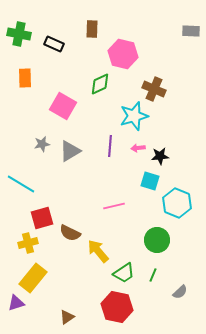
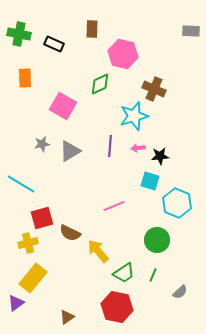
pink line: rotated 10 degrees counterclockwise
purple triangle: rotated 18 degrees counterclockwise
